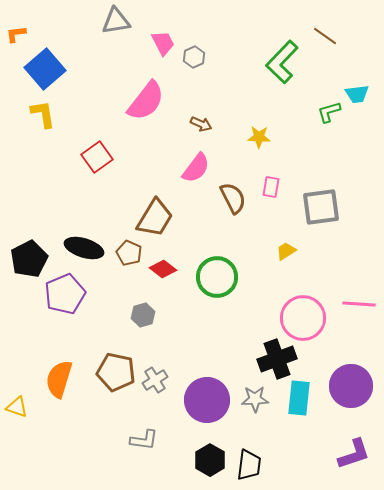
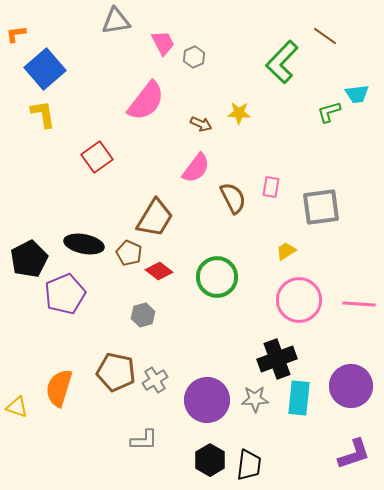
yellow star at (259, 137): moved 20 px left, 24 px up
black ellipse at (84, 248): moved 4 px up; rotated 6 degrees counterclockwise
red diamond at (163, 269): moved 4 px left, 2 px down
pink circle at (303, 318): moved 4 px left, 18 px up
orange semicircle at (59, 379): moved 9 px down
gray L-shape at (144, 440): rotated 8 degrees counterclockwise
